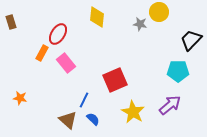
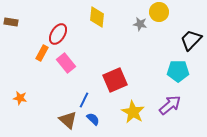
brown rectangle: rotated 64 degrees counterclockwise
